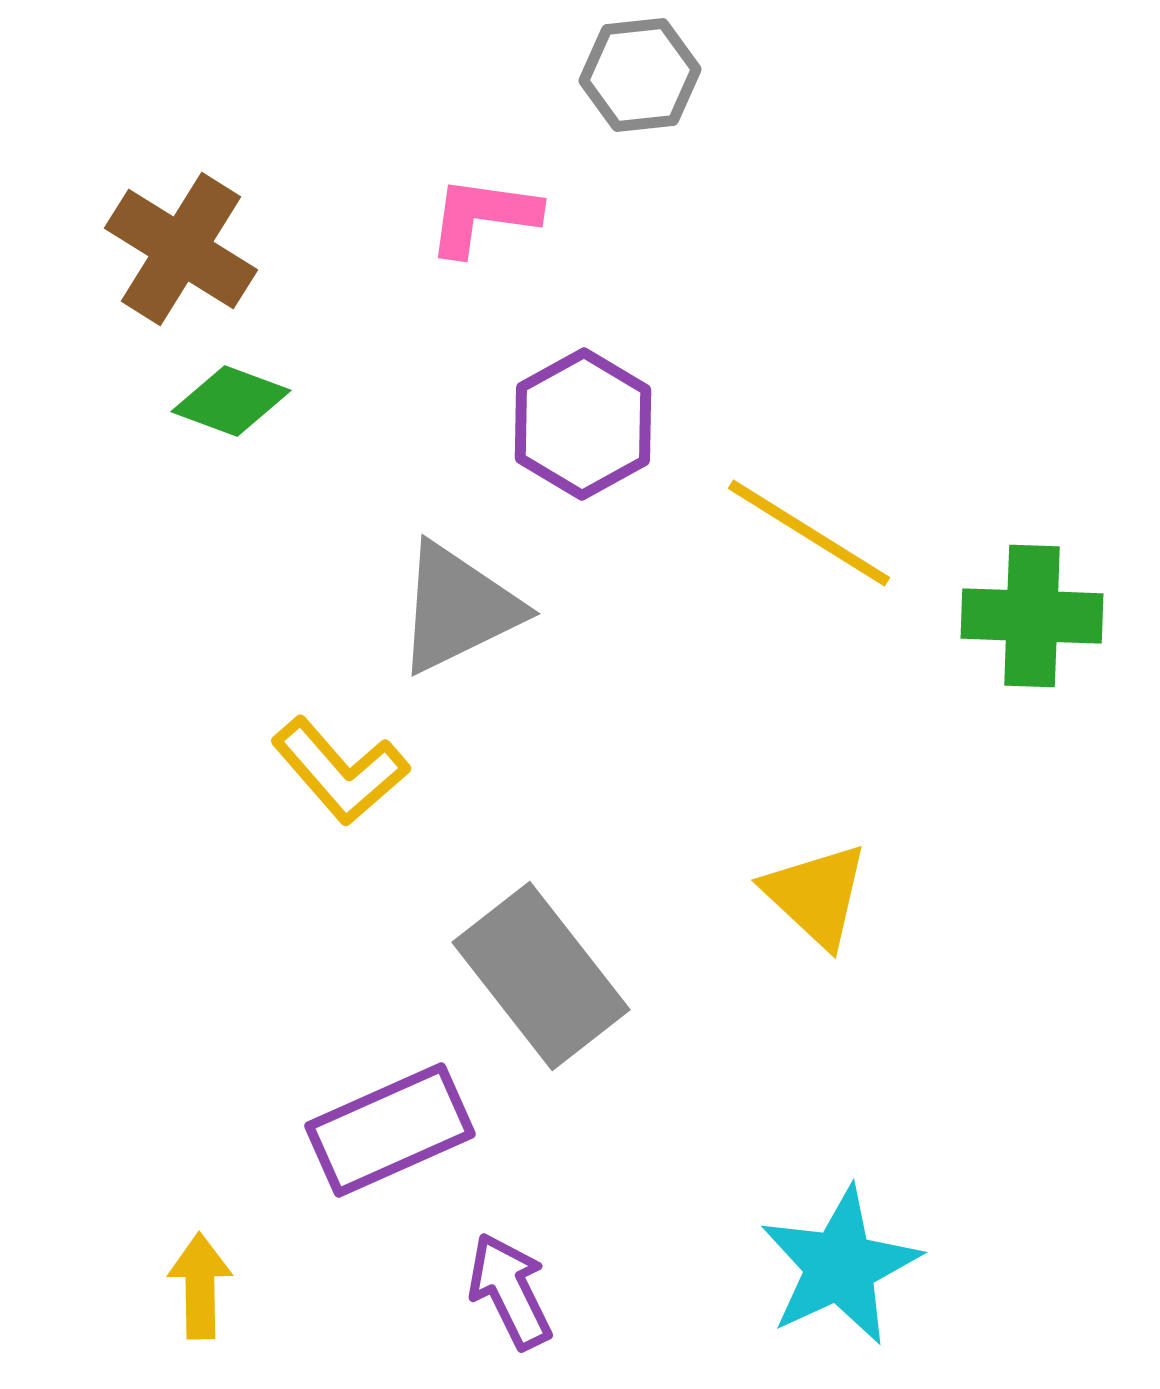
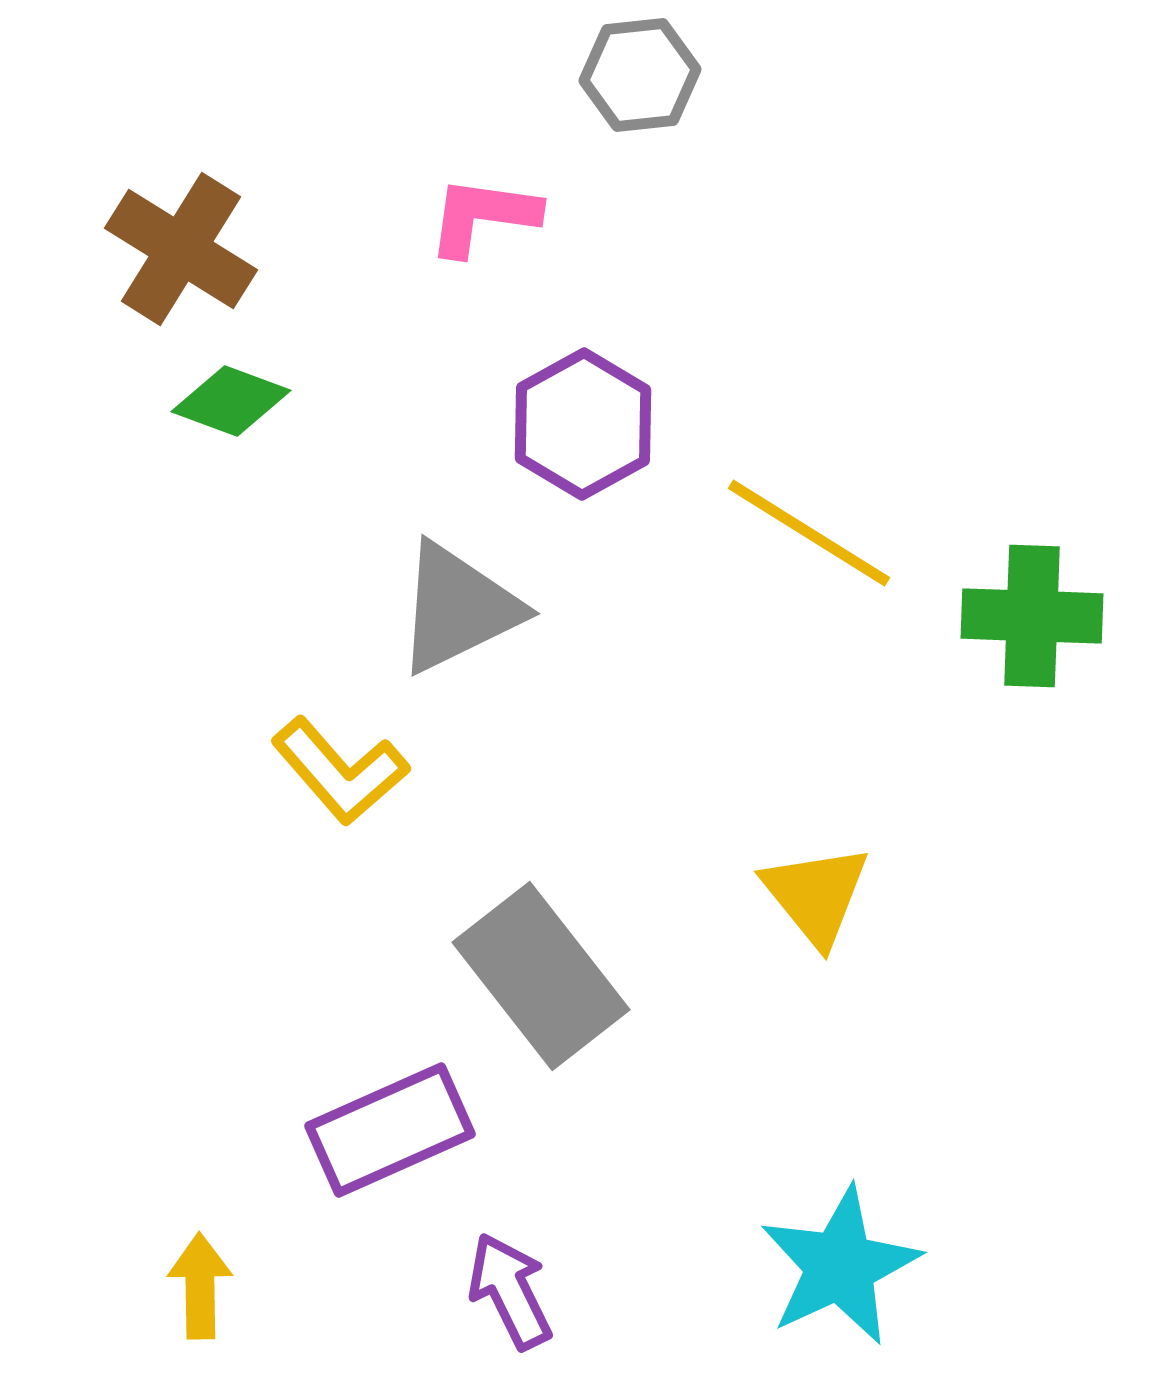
yellow triangle: rotated 8 degrees clockwise
